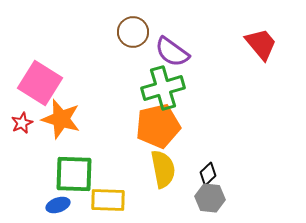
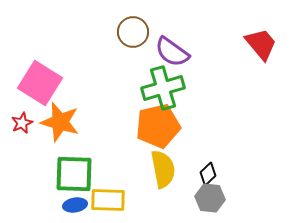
orange star: moved 1 px left, 3 px down
blue ellipse: moved 17 px right; rotated 10 degrees clockwise
